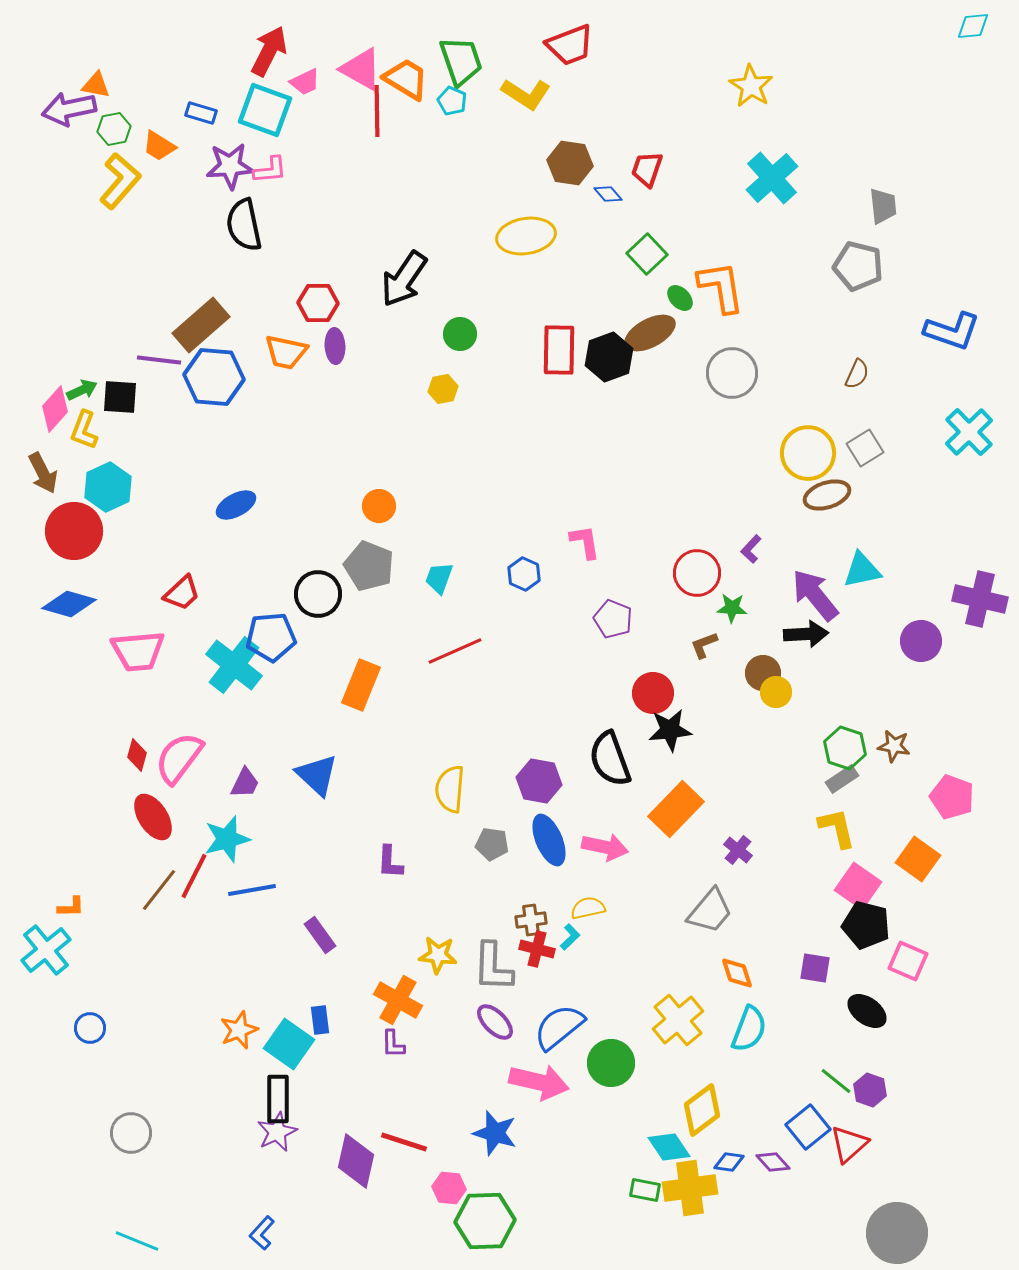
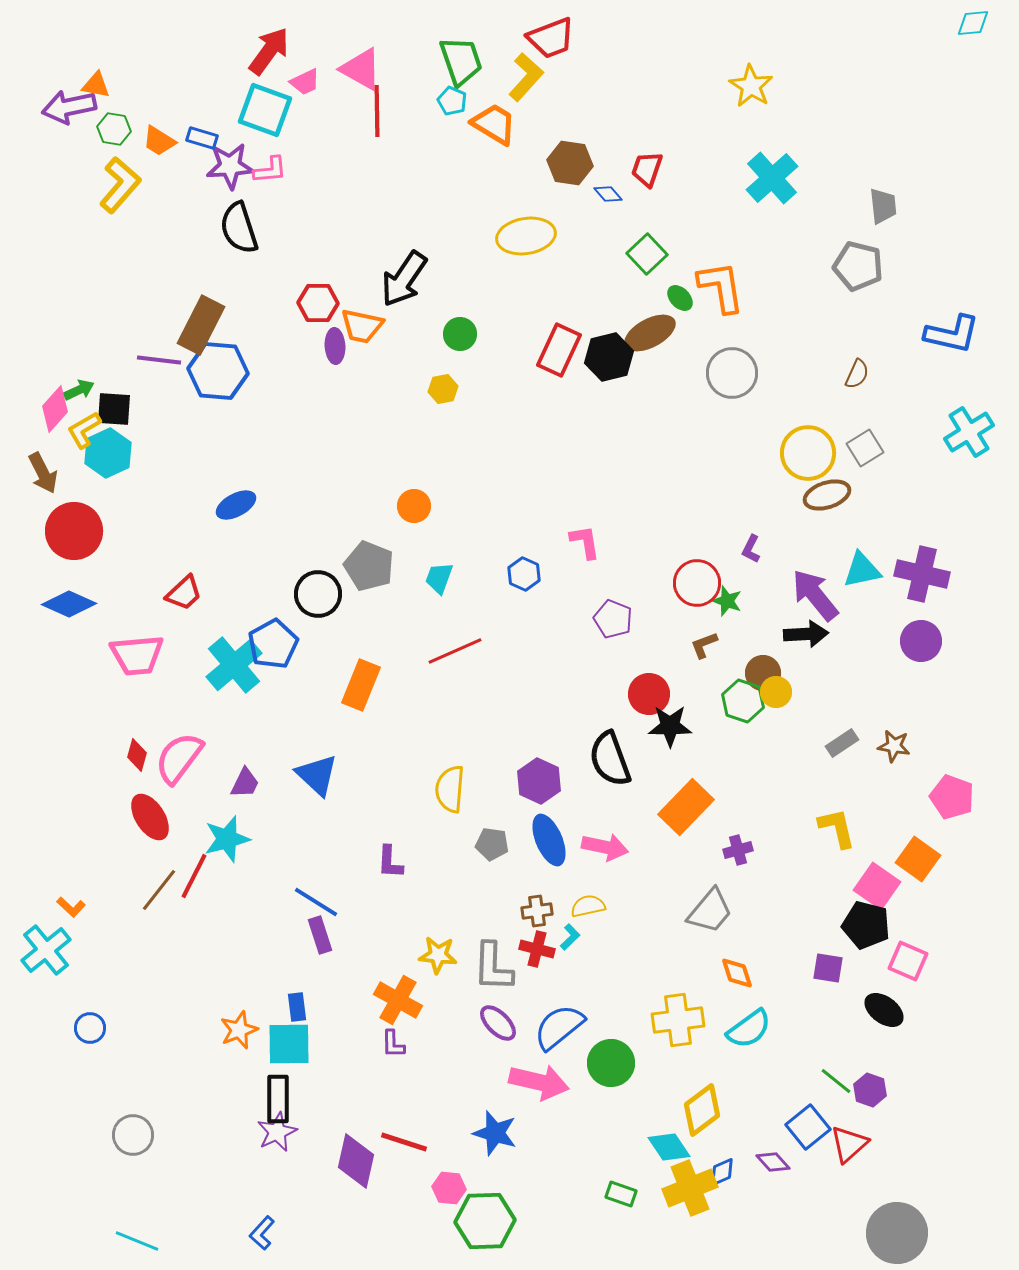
cyan diamond at (973, 26): moved 3 px up
red trapezoid at (570, 45): moved 19 px left, 7 px up
red arrow at (269, 51): rotated 9 degrees clockwise
orange trapezoid at (406, 79): moved 88 px right, 45 px down
yellow L-shape at (526, 94): moved 17 px up; rotated 81 degrees counterclockwise
purple arrow at (69, 109): moved 2 px up
blue rectangle at (201, 113): moved 1 px right, 25 px down
green hexagon at (114, 129): rotated 20 degrees clockwise
orange trapezoid at (159, 146): moved 5 px up
yellow L-shape at (120, 181): moved 4 px down
black semicircle at (244, 225): moved 5 px left, 3 px down; rotated 6 degrees counterclockwise
brown rectangle at (201, 325): rotated 22 degrees counterclockwise
blue L-shape at (952, 331): moved 3 px down; rotated 6 degrees counterclockwise
red rectangle at (559, 350): rotated 24 degrees clockwise
orange trapezoid at (286, 352): moved 76 px right, 26 px up
black hexagon at (609, 357): rotated 6 degrees clockwise
blue hexagon at (214, 377): moved 4 px right, 6 px up
green arrow at (82, 390): moved 3 px left
black square at (120, 397): moved 6 px left, 12 px down
yellow L-shape at (84, 430): rotated 39 degrees clockwise
cyan cross at (969, 432): rotated 12 degrees clockwise
cyan hexagon at (108, 487): moved 34 px up
orange circle at (379, 506): moved 35 px right
purple L-shape at (751, 549): rotated 16 degrees counterclockwise
red circle at (697, 573): moved 10 px down
red trapezoid at (182, 593): moved 2 px right
purple cross at (980, 599): moved 58 px left, 25 px up
blue diamond at (69, 604): rotated 8 degrees clockwise
green star at (732, 608): moved 5 px left, 7 px up; rotated 16 degrees clockwise
blue pentagon at (271, 637): moved 2 px right, 7 px down; rotated 24 degrees counterclockwise
pink trapezoid at (138, 651): moved 1 px left, 4 px down
cyan cross at (234, 665): rotated 12 degrees clockwise
red circle at (653, 693): moved 4 px left, 1 px down
black star at (670, 730): moved 4 px up; rotated 6 degrees clockwise
green hexagon at (845, 748): moved 102 px left, 47 px up
gray rectangle at (842, 779): moved 36 px up
purple hexagon at (539, 781): rotated 15 degrees clockwise
orange rectangle at (676, 809): moved 10 px right, 2 px up
red ellipse at (153, 817): moved 3 px left
purple cross at (738, 850): rotated 36 degrees clockwise
pink square at (858, 886): moved 19 px right
blue line at (252, 890): moved 64 px right, 12 px down; rotated 42 degrees clockwise
orange L-shape at (71, 907): rotated 44 degrees clockwise
yellow semicircle at (588, 908): moved 2 px up
brown cross at (531, 920): moved 6 px right, 9 px up
purple rectangle at (320, 935): rotated 18 degrees clockwise
purple square at (815, 968): moved 13 px right
black ellipse at (867, 1011): moved 17 px right, 1 px up
blue rectangle at (320, 1020): moved 23 px left, 13 px up
yellow cross at (678, 1020): rotated 33 degrees clockwise
purple ellipse at (495, 1022): moved 3 px right, 1 px down
cyan semicircle at (749, 1029): rotated 33 degrees clockwise
cyan square at (289, 1044): rotated 36 degrees counterclockwise
gray circle at (131, 1133): moved 2 px right, 2 px down
blue diamond at (729, 1162): moved 7 px left, 10 px down; rotated 32 degrees counterclockwise
yellow cross at (690, 1188): rotated 14 degrees counterclockwise
green rectangle at (645, 1190): moved 24 px left, 4 px down; rotated 8 degrees clockwise
